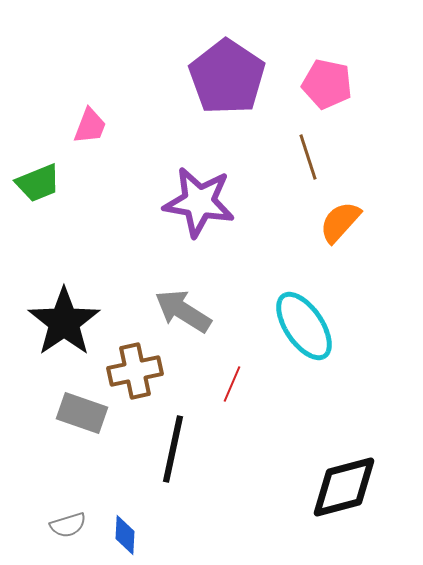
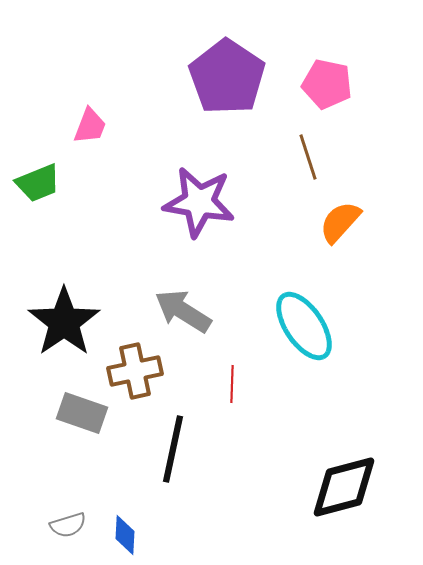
red line: rotated 21 degrees counterclockwise
